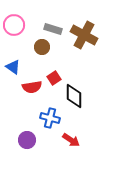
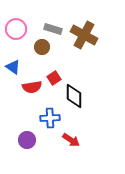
pink circle: moved 2 px right, 4 px down
blue cross: rotated 18 degrees counterclockwise
